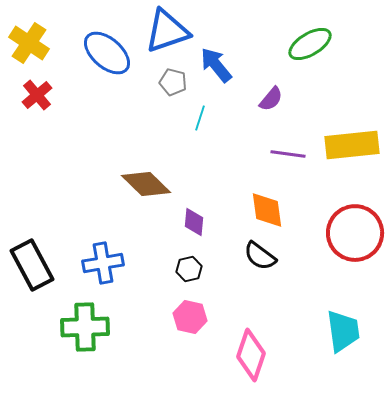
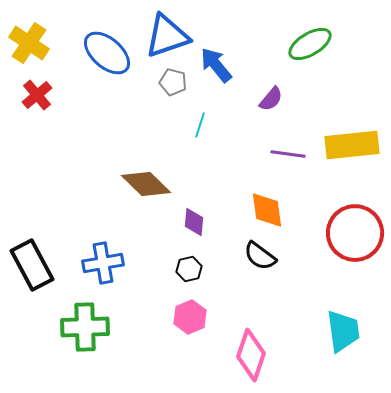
blue triangle: moved 5 px down
cyan line: moved 7 px down
pink hexagon: rotated 24 degrees clockwise
